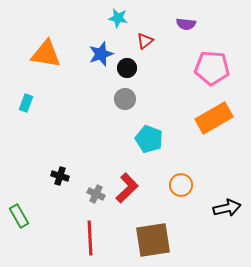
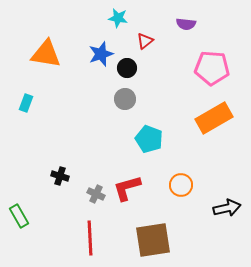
red L-shape: rotated 152 degrees counterclockwise
